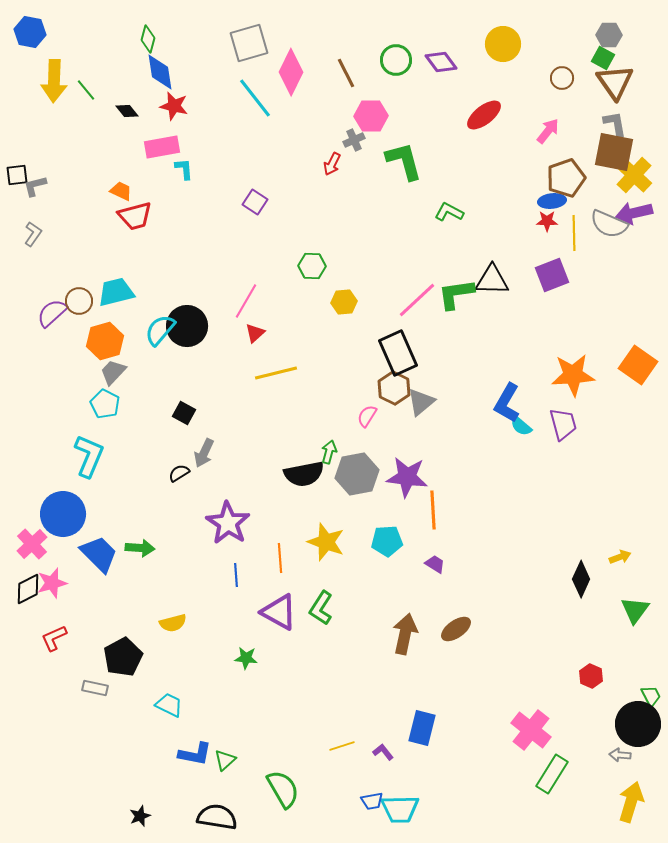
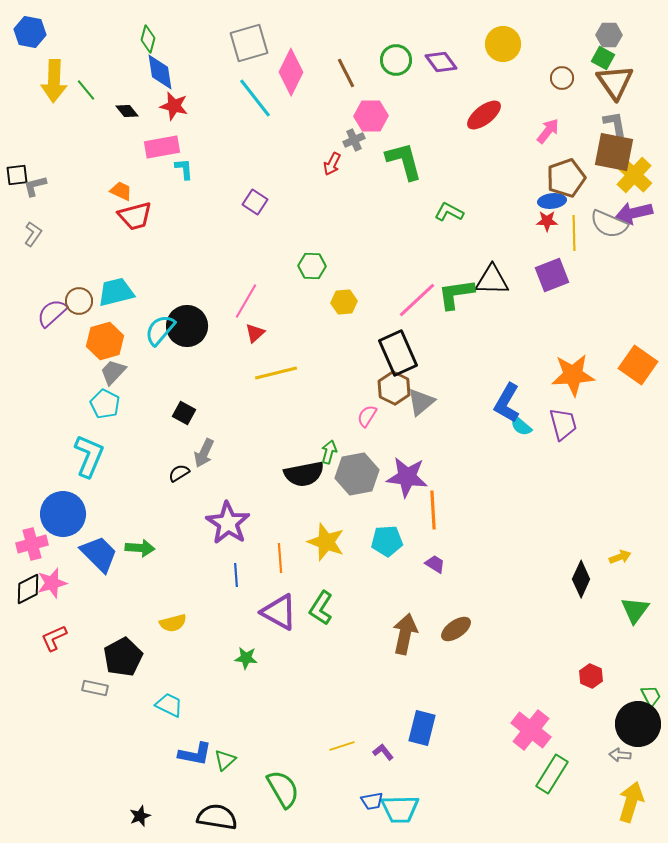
pink cross at (32, 544): rotated 28 degrees clockwise
